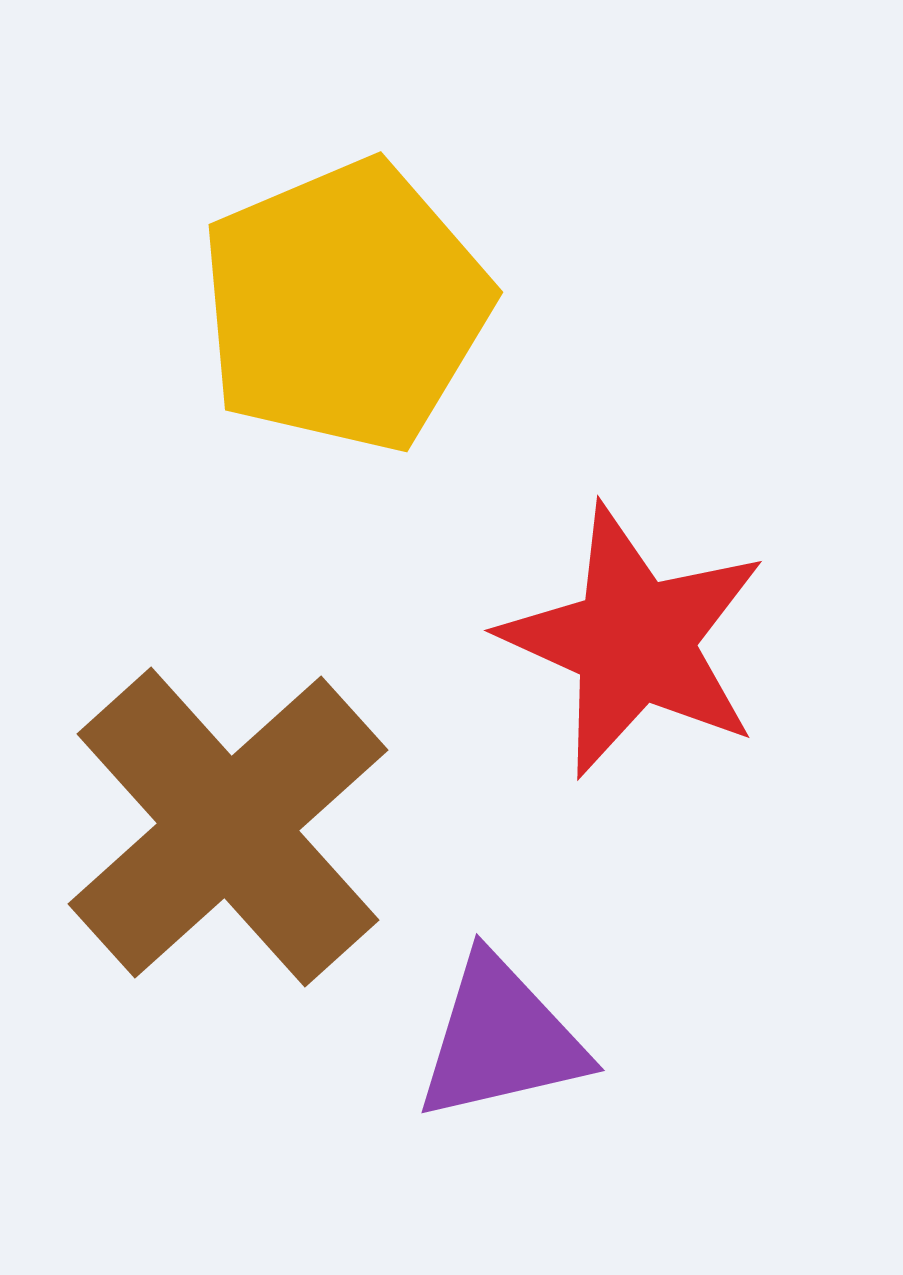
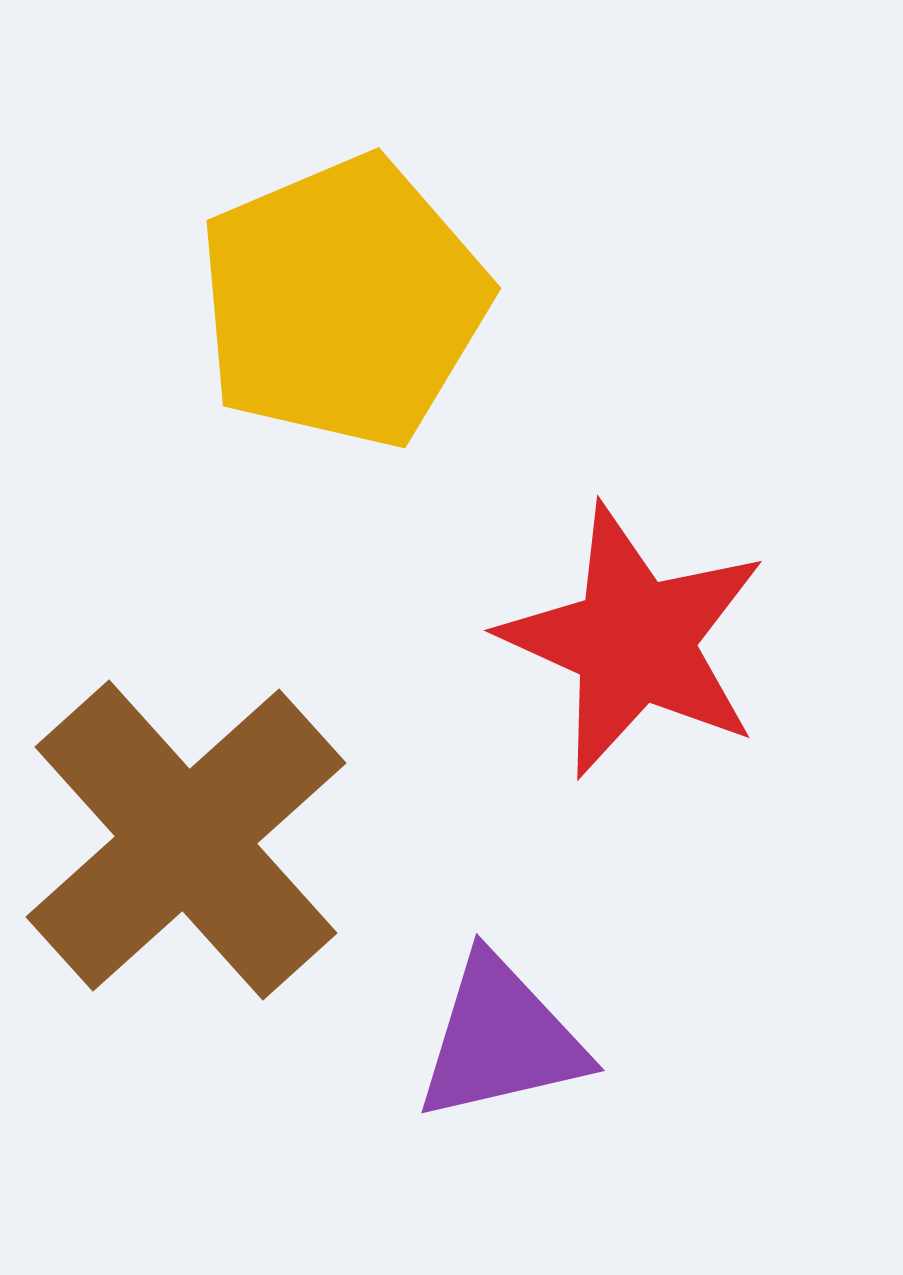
yellow pentagon: moved 2 px left, 4 px up
brown cross: moved 42 px left, 13 px down
